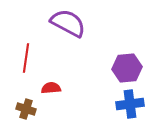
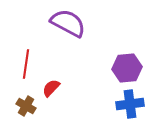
red line: moved 6 px down
red semicircle: rotated 42 degrees counterclockwise
brown cross: moved 3 px up; rotated 12 degrees clockwise
